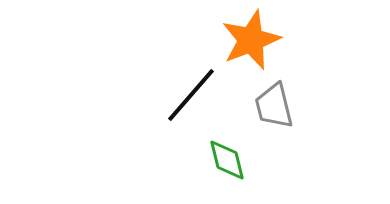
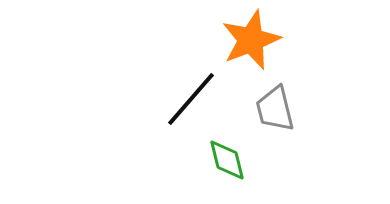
black line: moved 4 px down
gray trapezoid: moved 1 px right, 3 px down
